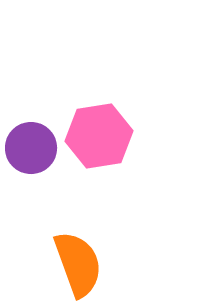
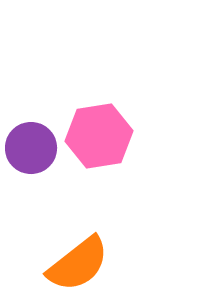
orange semicircle: rotated 72 degrees clockwise
